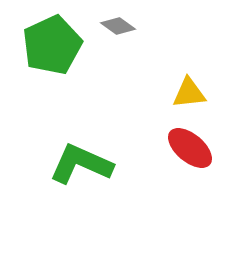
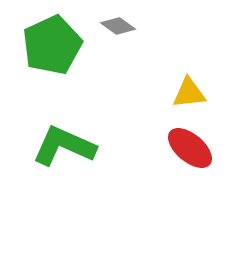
green L-shape: moved 17 px left, 18 px up
